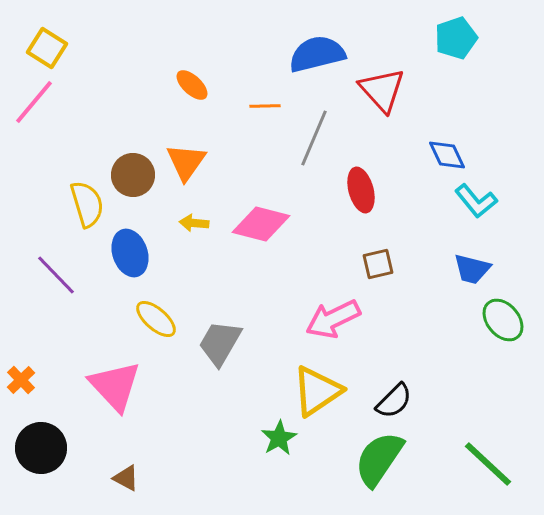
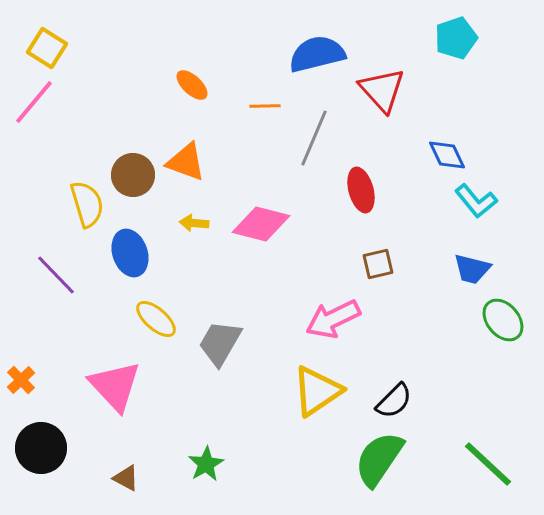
orange triangle: rotated 45 degrees counterclockwise
green star: moved 73 px left, 26 px down
